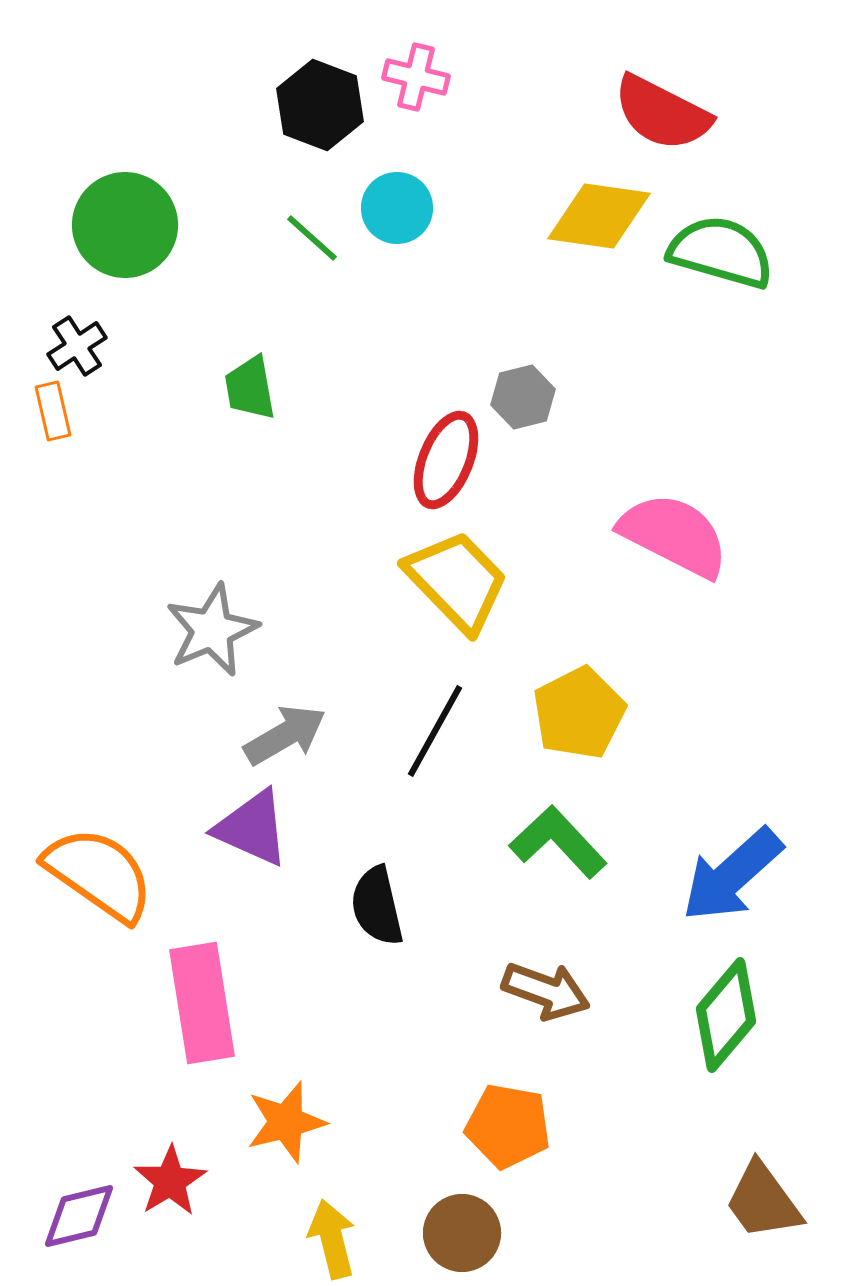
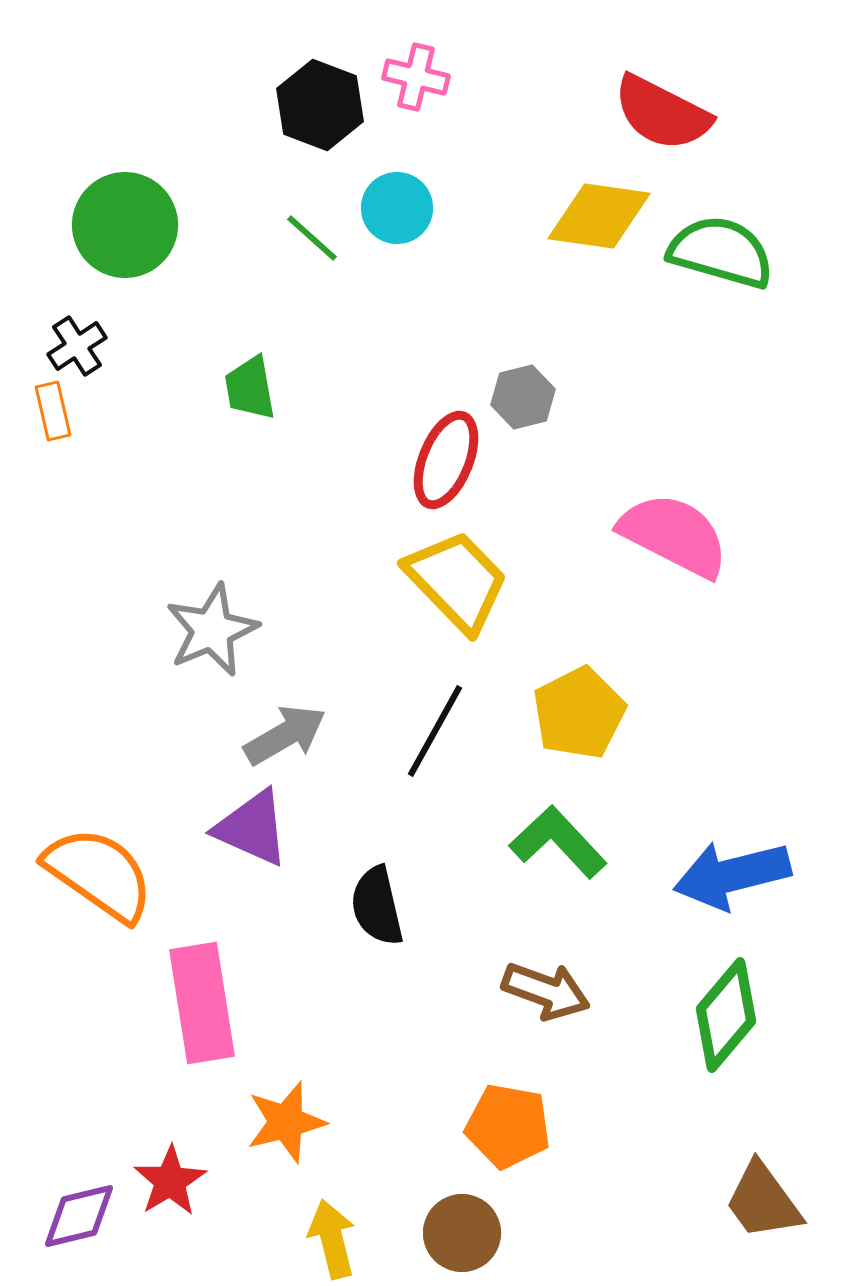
blue arrow: rotated 28 degrees clockwise
